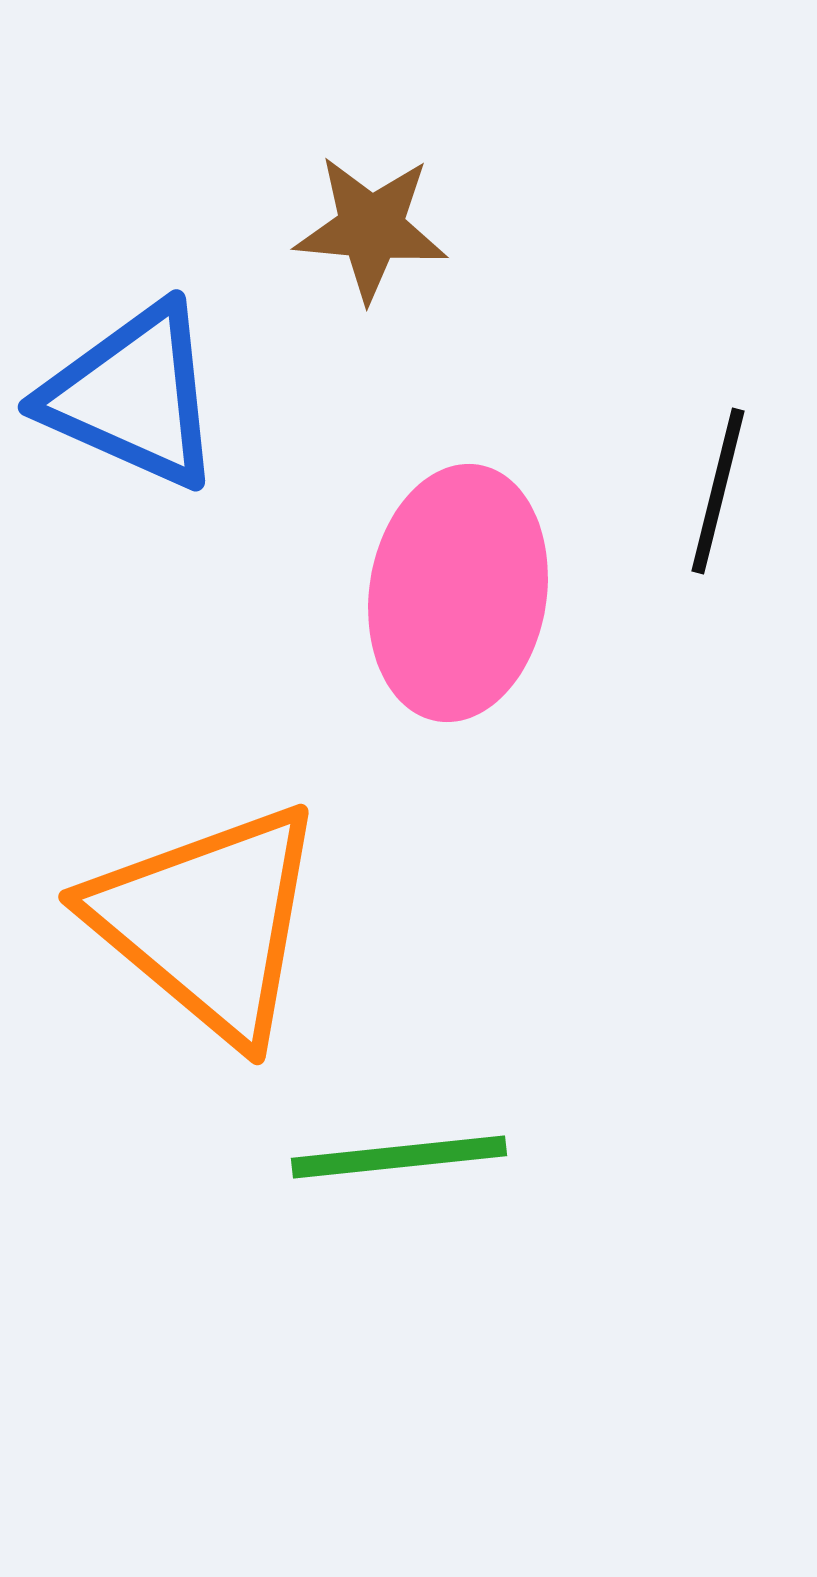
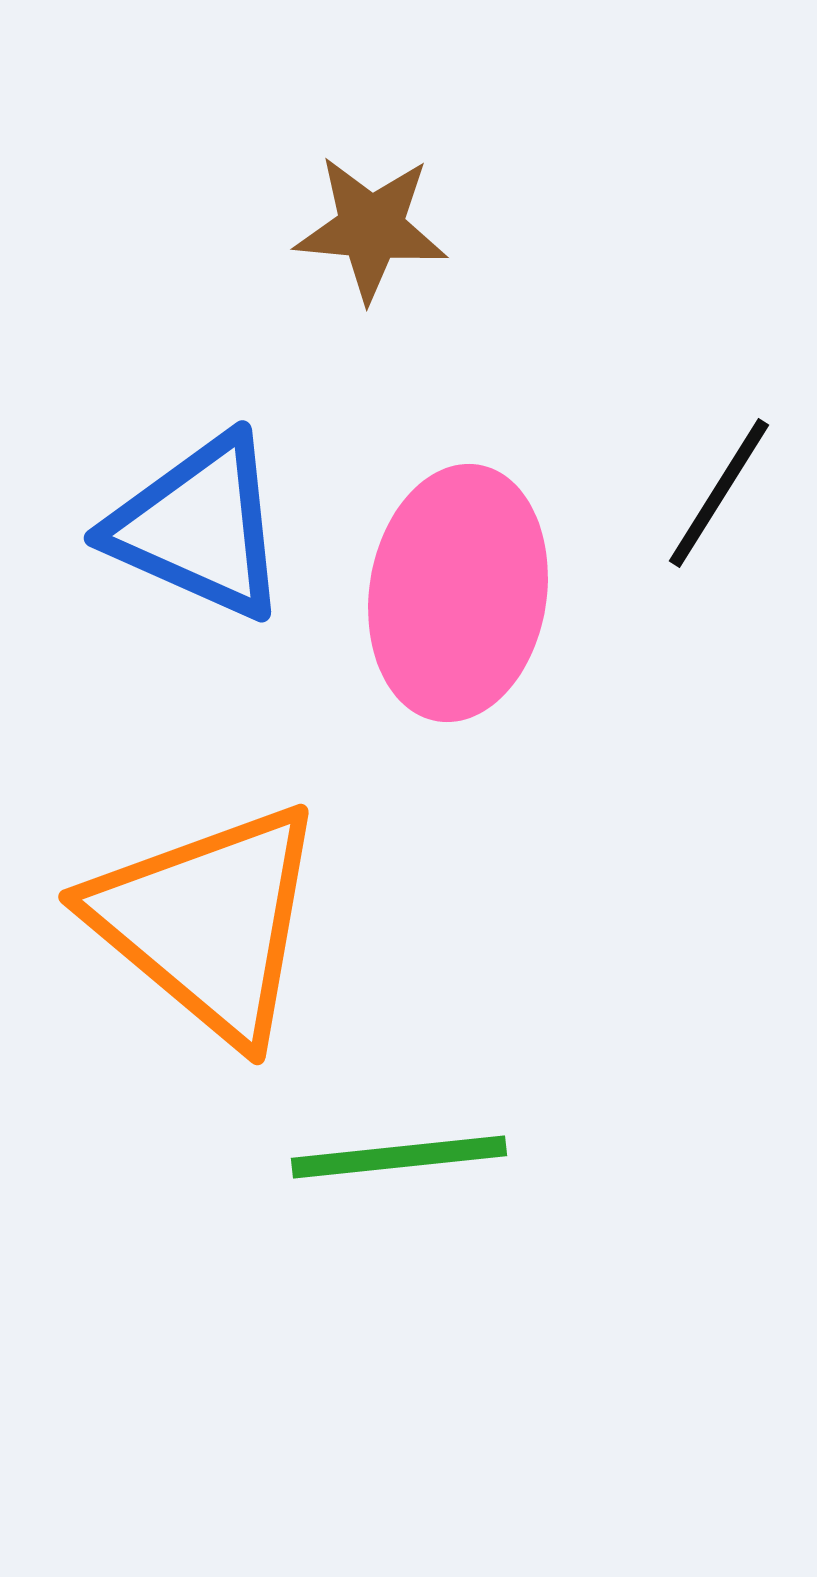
blue triangle: moved 66 px right, 131 px down
black line: moved 1 px right, 2 px down; rotated 18 degrees clockwise
